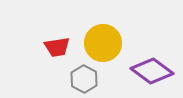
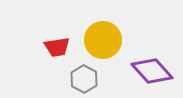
yellow circle: moved 3 px up
purple diamond: rotated 12 degrees clockwise
